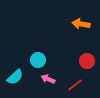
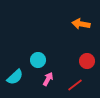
pink arrow: rotated 96 degrees clockwise
